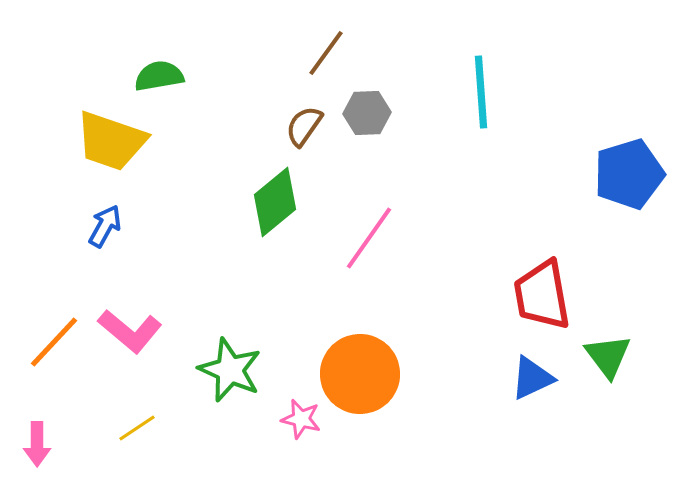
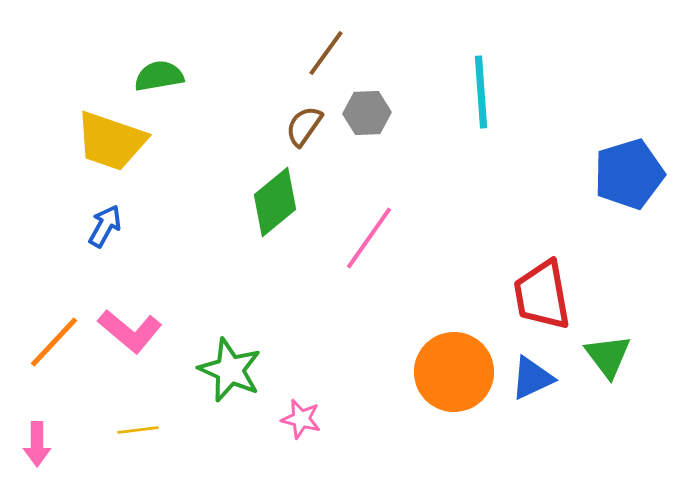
orange circle: moved 94 px right, 2 px up
yellow line: moved 1 px right, 2 px down; rotated 27 degrees clockwise
